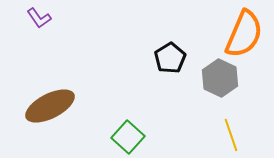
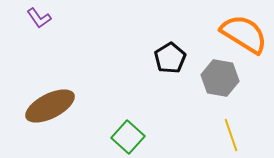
orange semicircle: rotated 81 degrees counterclockwise
gray hexagon: rotated 15 degrees counterclockwise
